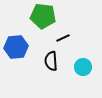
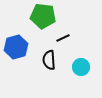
blue hexagon: rotated 10 degrees counterclockwise
black semicircle: moved 2 px left, 1 px up
cyan circle: moved 2 px left
